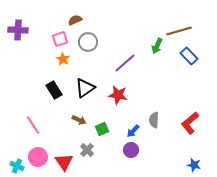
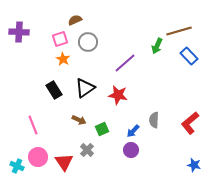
purple cross: moved 1 px right, 2 px down
pink line: rotated 12 degrees clockwise
